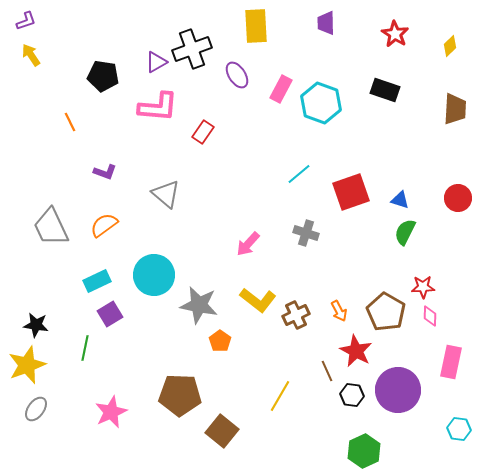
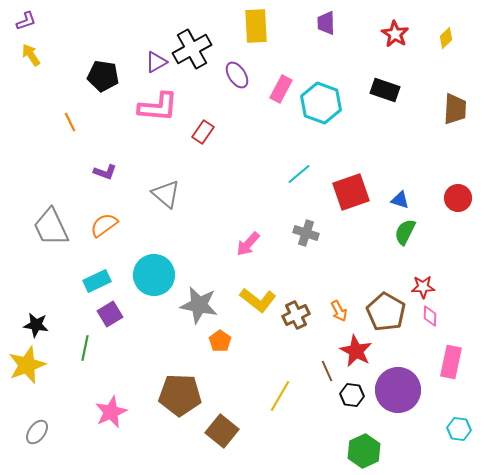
yellow diamond at (450, 46): moved 4 px left, 8 px up
black cross at (192, 49): rotated 9 degrees counterclockwise
gray ellipse at (36, 409): moved 1 px right, 23 px down
